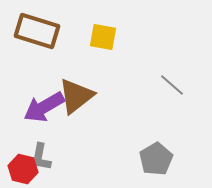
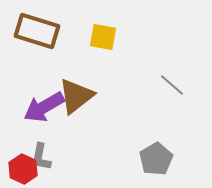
red hexagon: rotated 12 degrees clockwise
